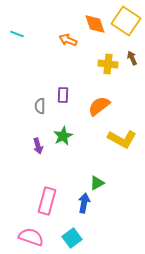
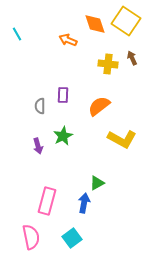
cyan line: rotated 40 degrees clockwise
pink semicircle: rotated 60 degrees clockwise
